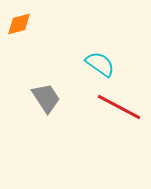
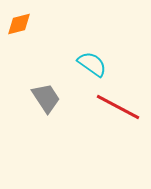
cyan semicircle: moved 8 px left
red line: moved 1 px left
